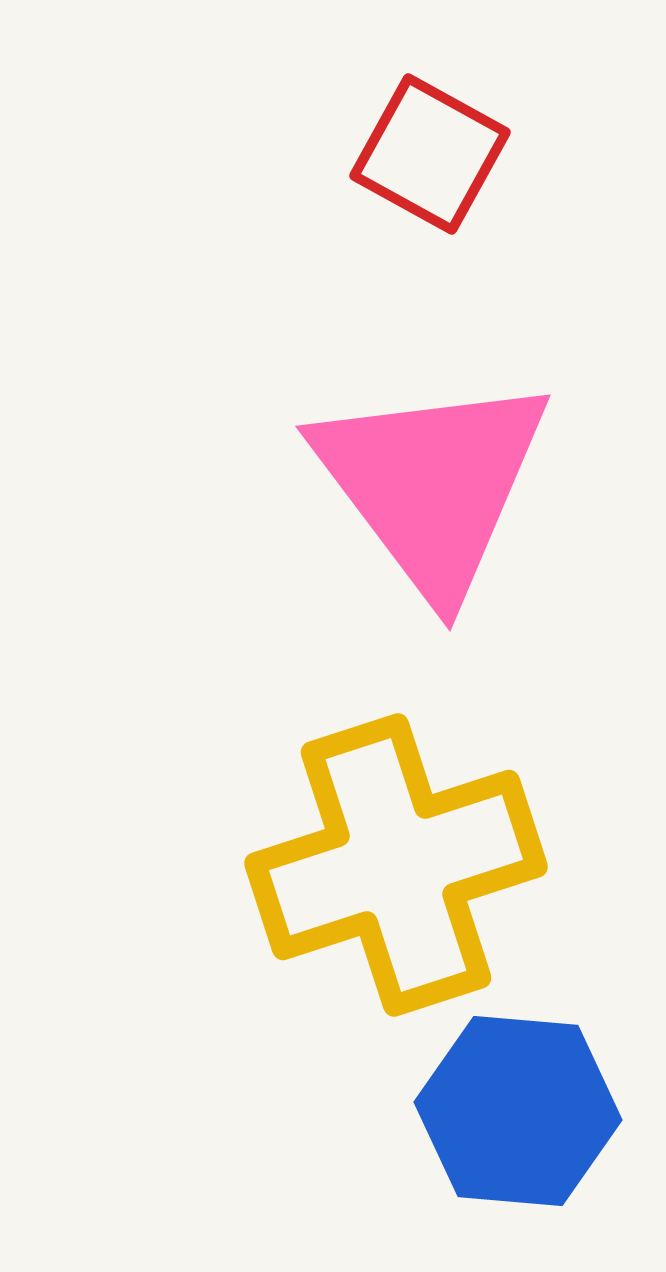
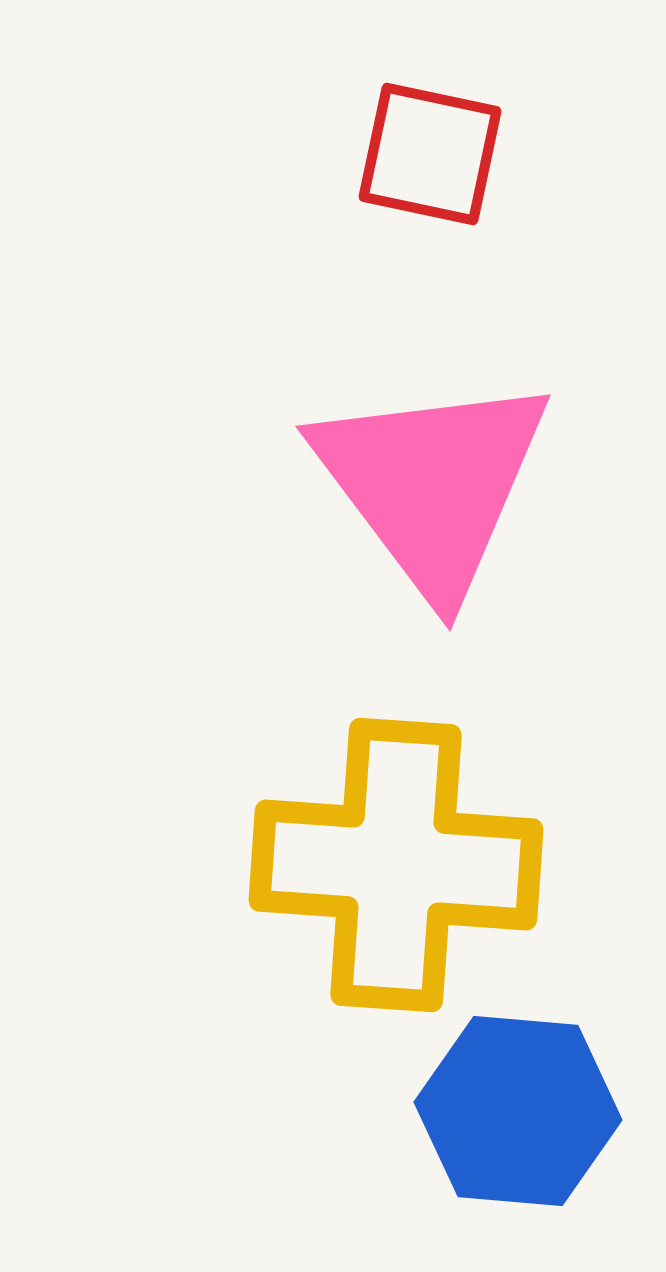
red square: rotated 17 degrees counterclockwise
yellow cross: rotated 22 degrees clockwise
